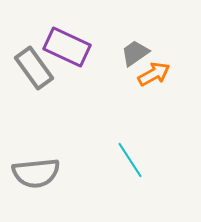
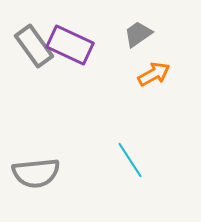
purple rectangle: moved 3 px right, 2 px up
gray trapezoid: moved 3 px right, 19 px up
gray rectangle: moved 22 px up
